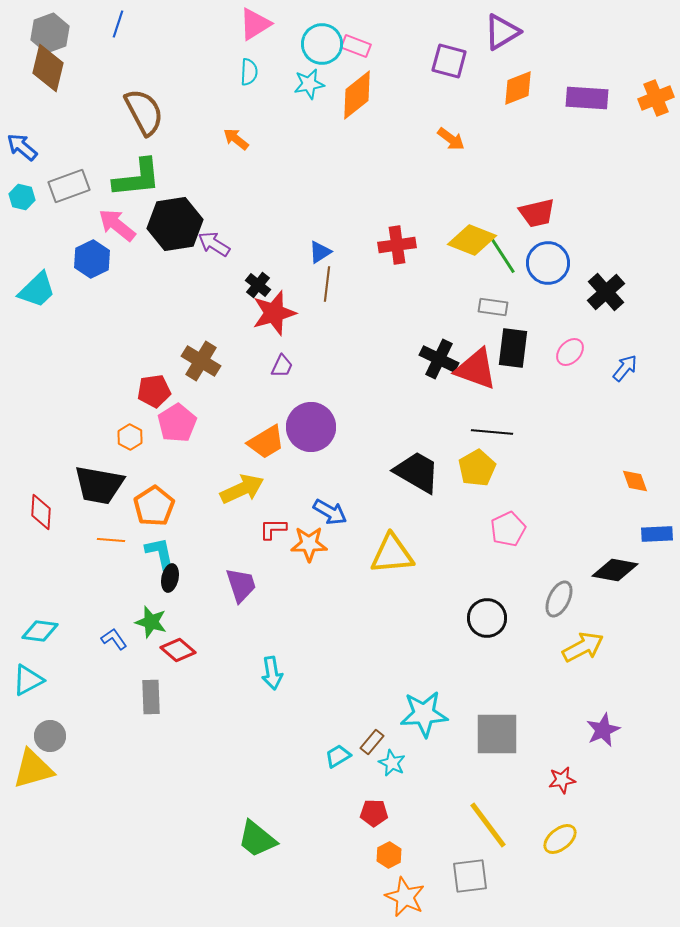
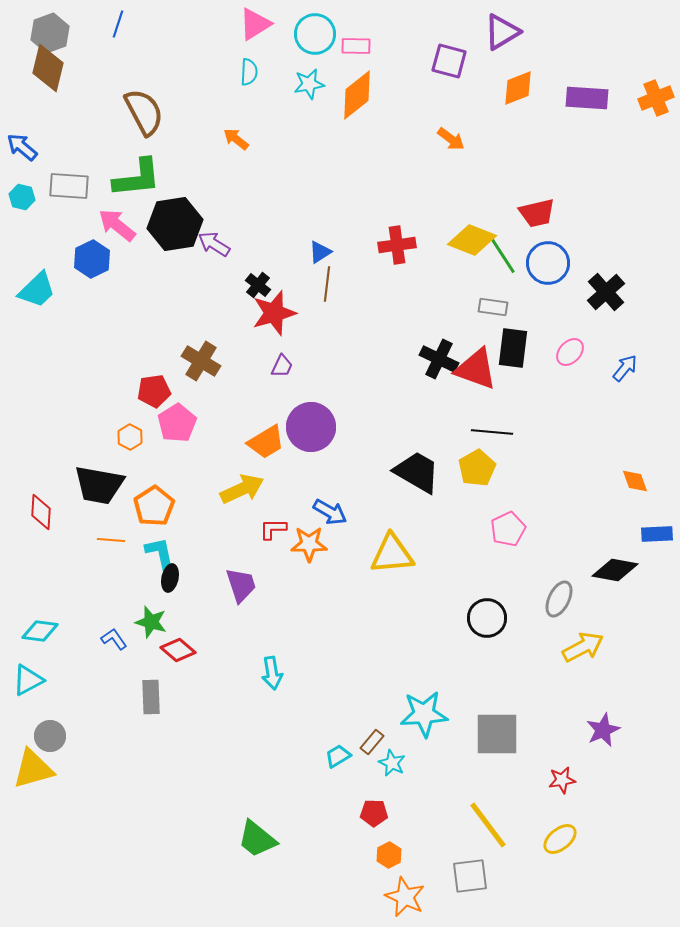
cyan circle at (322, 44): moved 7 px left, 10 px up
pink rectangle at (356, 46): rotated 20 degrees counterclockwise
gray rectangle at (69, 186): rotated 24 degrees clockwise
